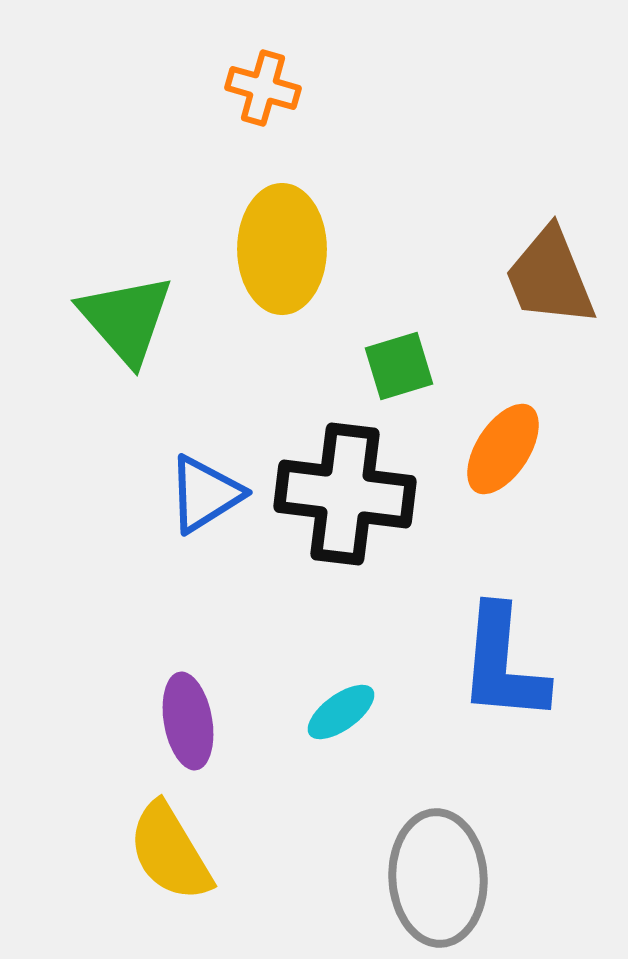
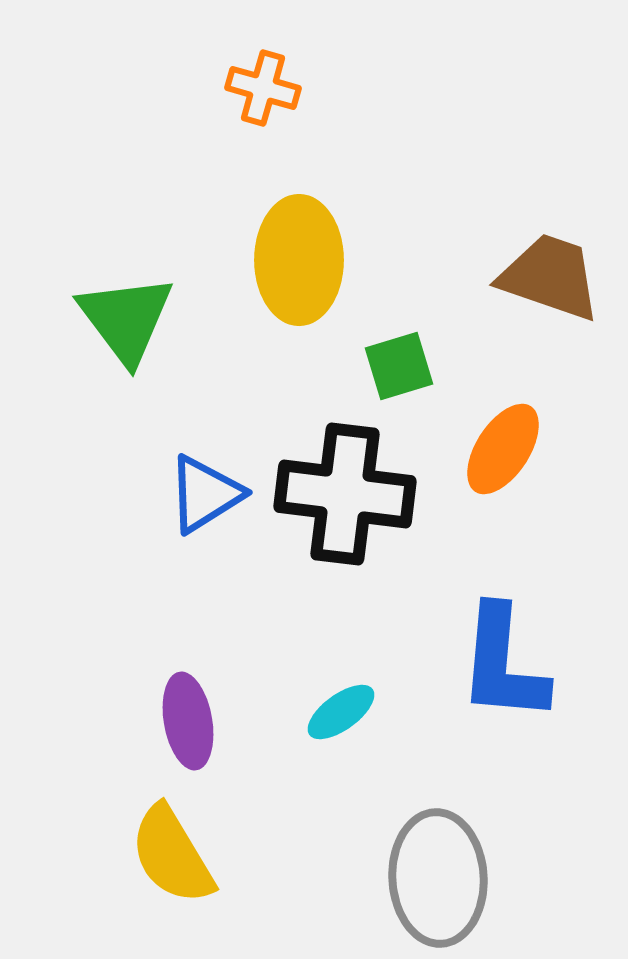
yellow ellipse: moved 17 px right, 11 px down
brown trapezoid: rotated 131 degrees clockwise
green triangle: rotated 4 degrees clockwise
yellow semicircle: moved 2 px right, 3 px down
